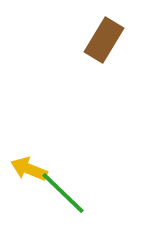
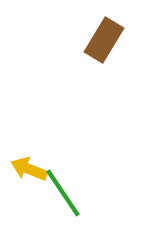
green line: rotated 12 degrees clockwise
